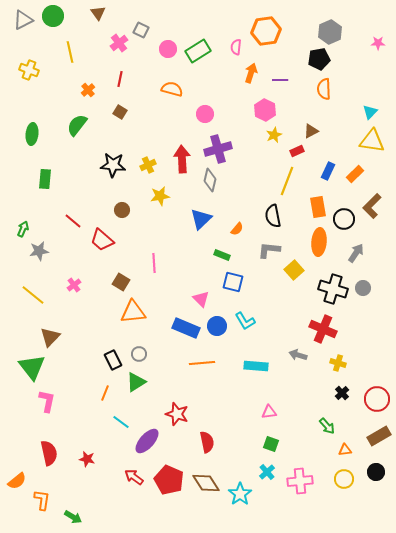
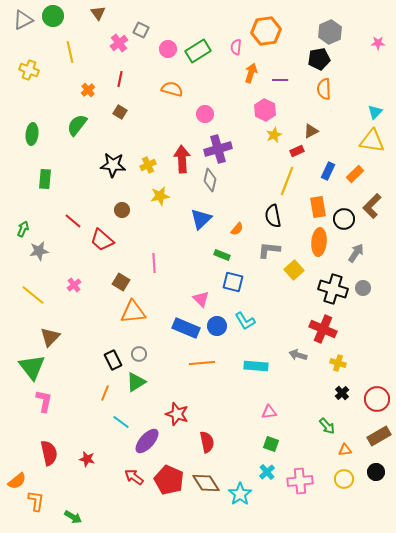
cyan triangle at (370, 112): moved 5 px right
pink L-shape at (47, 401): moved 3 px left
orange L-shape at (42, 500): moved 6 px left, 1 px down
